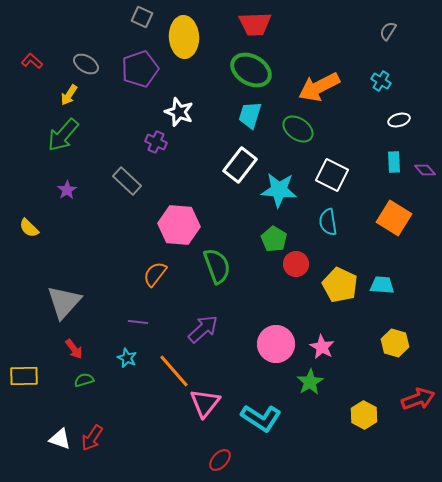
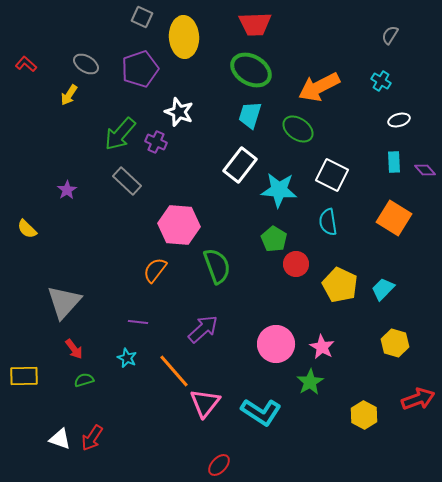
gray semicircle at (388, 31): moved 2 px right, 4 px down
red L-shape at (32, 61): moved 6 px left, 3 px down
green arrow at (63, 135): moved 57 px right, 1 px up
yellow semicircle at (29, 228): moved 2 px left, 1 px down
orange semicircle at (155, 274): moved 4 px up
cyan trapezoid at (382, 285): moved 1 px right, 4 px down; rotated 50 degrees counterclockwise
cyan L-shape at (261, 418): moved 6 px up
red ellipse at (220, 460): moved 1 px left, 5 px down
